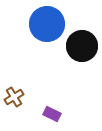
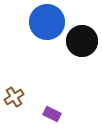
blue circle: moved 2 px up
black circle: moved 5 px up
